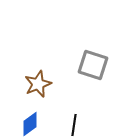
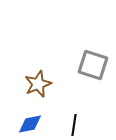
blue diamond: rotated 25 degrees clockwise
